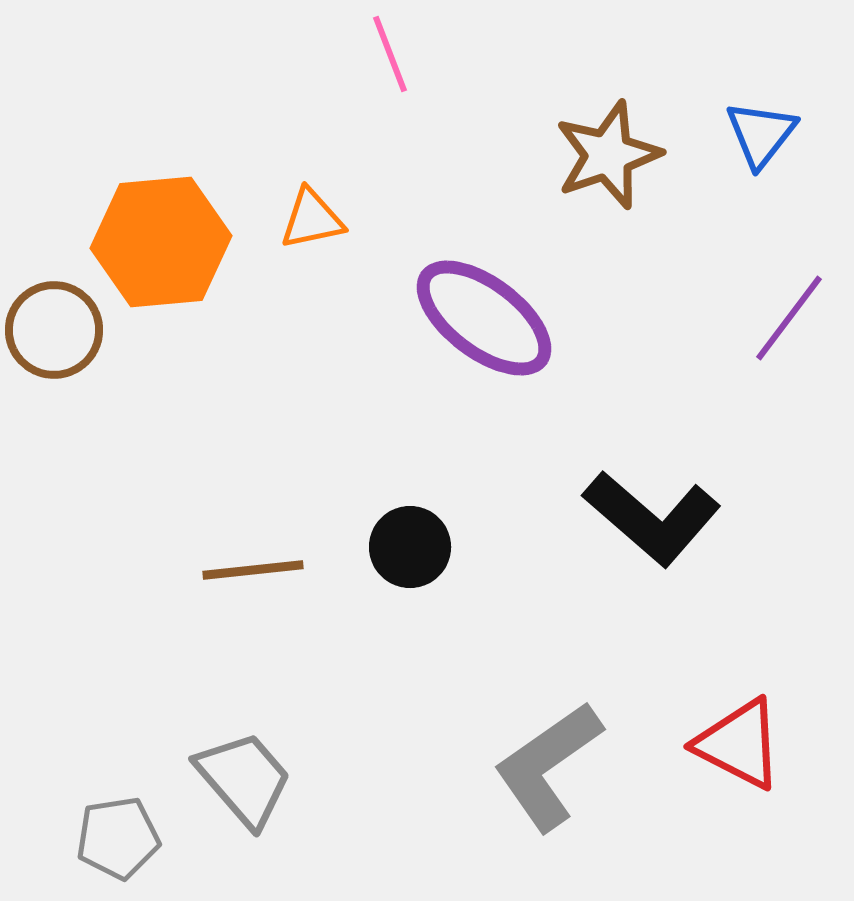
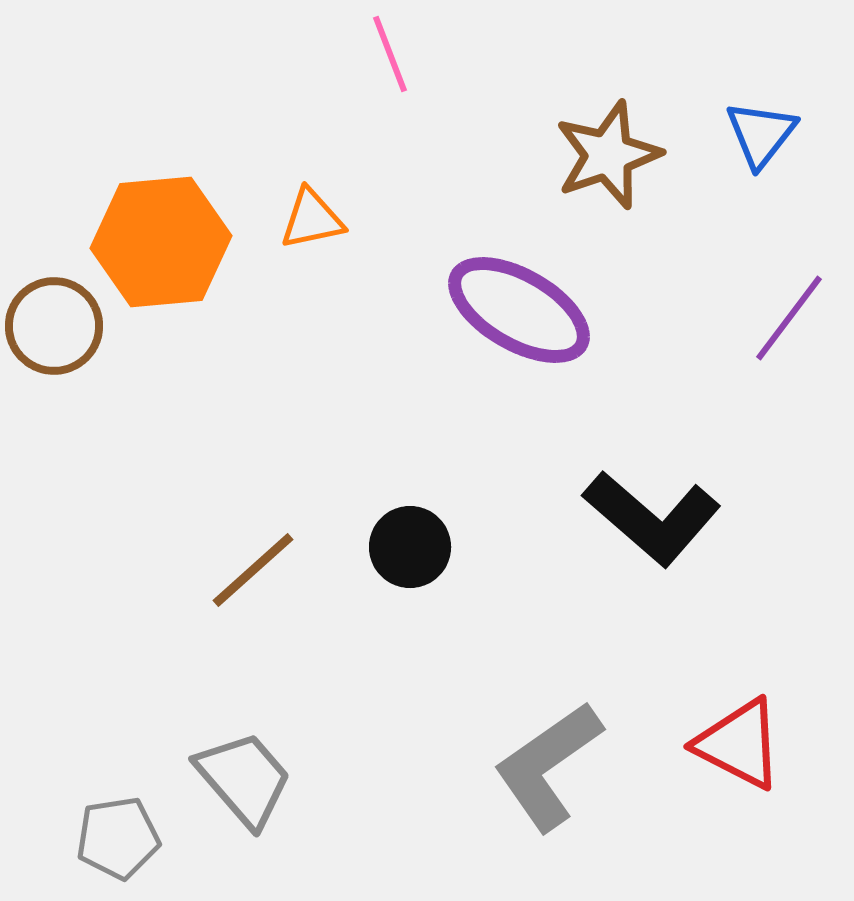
purple ellipse: moved 35 px right, 8 px up; rotated 7 degrees counterclockwise
brown circle: moved 4 px up
brown line: rotated 36 degrees counterclockwise
